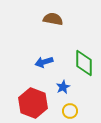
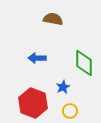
blue arrow: moved 7 px left, 4 px up; rotated 18 degrees clockwise
